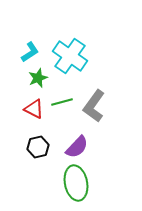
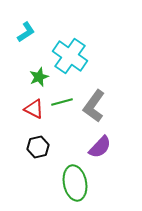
cyan L-shape: moved 4 px left, 20 px up
green star: moved 1 px right, 1 px up
purple semicircle: moved 23 px right
green ellipse: moved 1 px left
